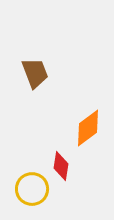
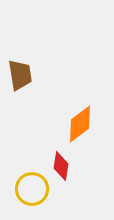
brown trapezoid: moved 15 px left, 2 px down; rotated 12 degrees clockwise
orange diamond: moved 8 px left, 4 px up
